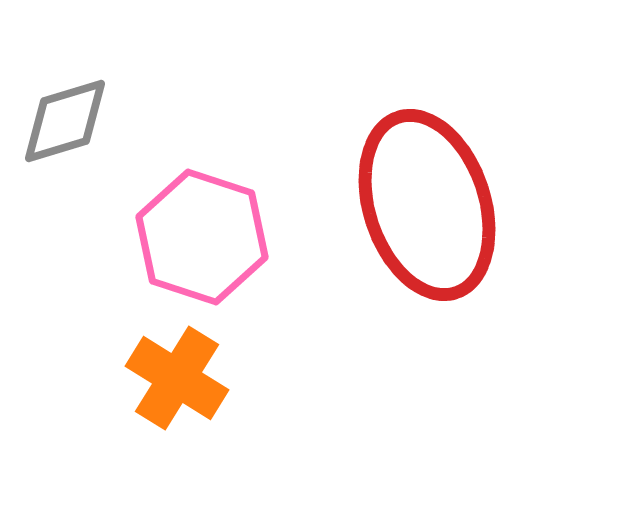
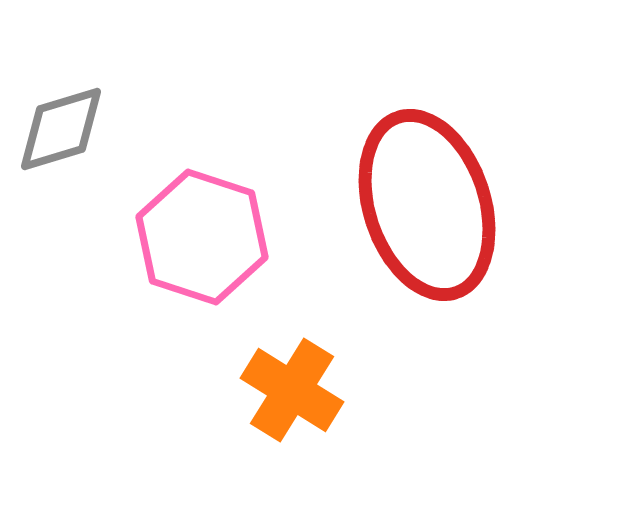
gray diamond: moved 4 px left, 8 px down
orange cross: moved 115 px right, 12 px down
